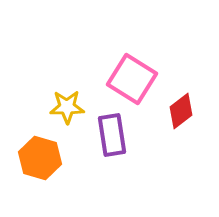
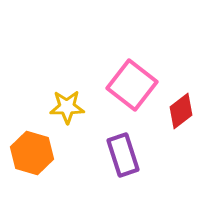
pink square: moved 6 px down; rotated 6 degrees clockwise
purple rectangle: moved 11 px right, 20 px down; rotated 9 degrees counterclockwise
orange hexagon: moved 8 px left, 5 px up
